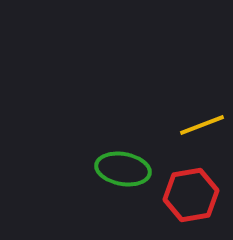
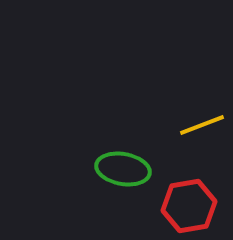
red hexagon: moved 2 px left, 11 px down
